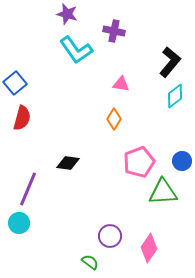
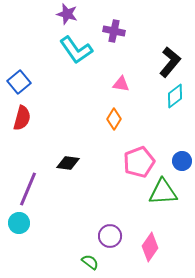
blue square: moved 4 px right, 1 px up
pink diamond: moved 1 px right, 1 px up
